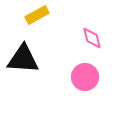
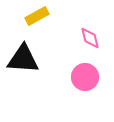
yellow rectangle: moved 1 px down
pink diamond: moved 2 px left
